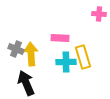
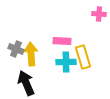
pink rectangle: moved 2 px right, 3 px down
